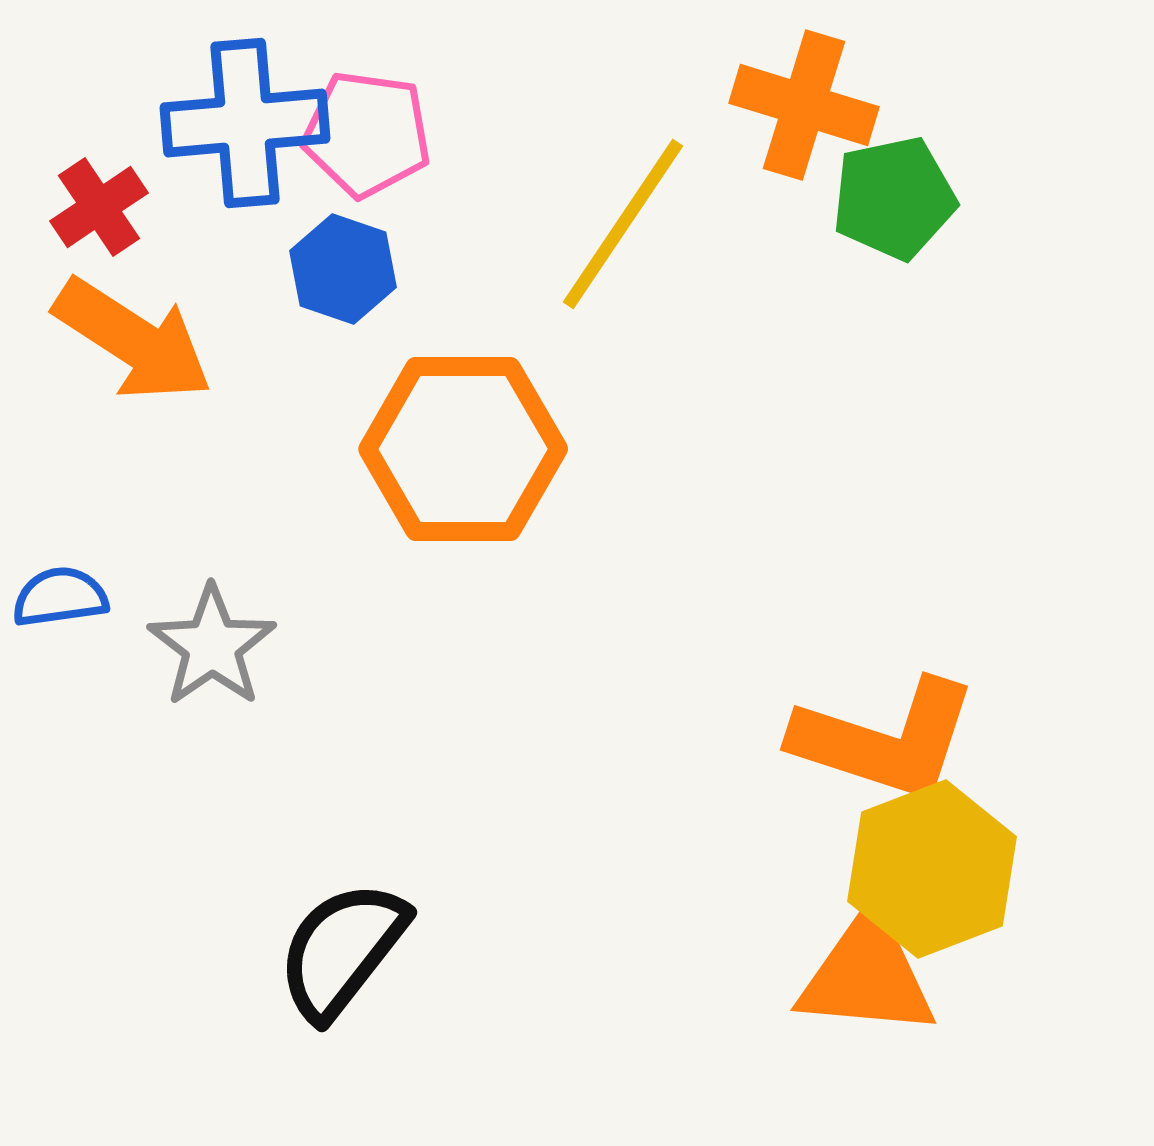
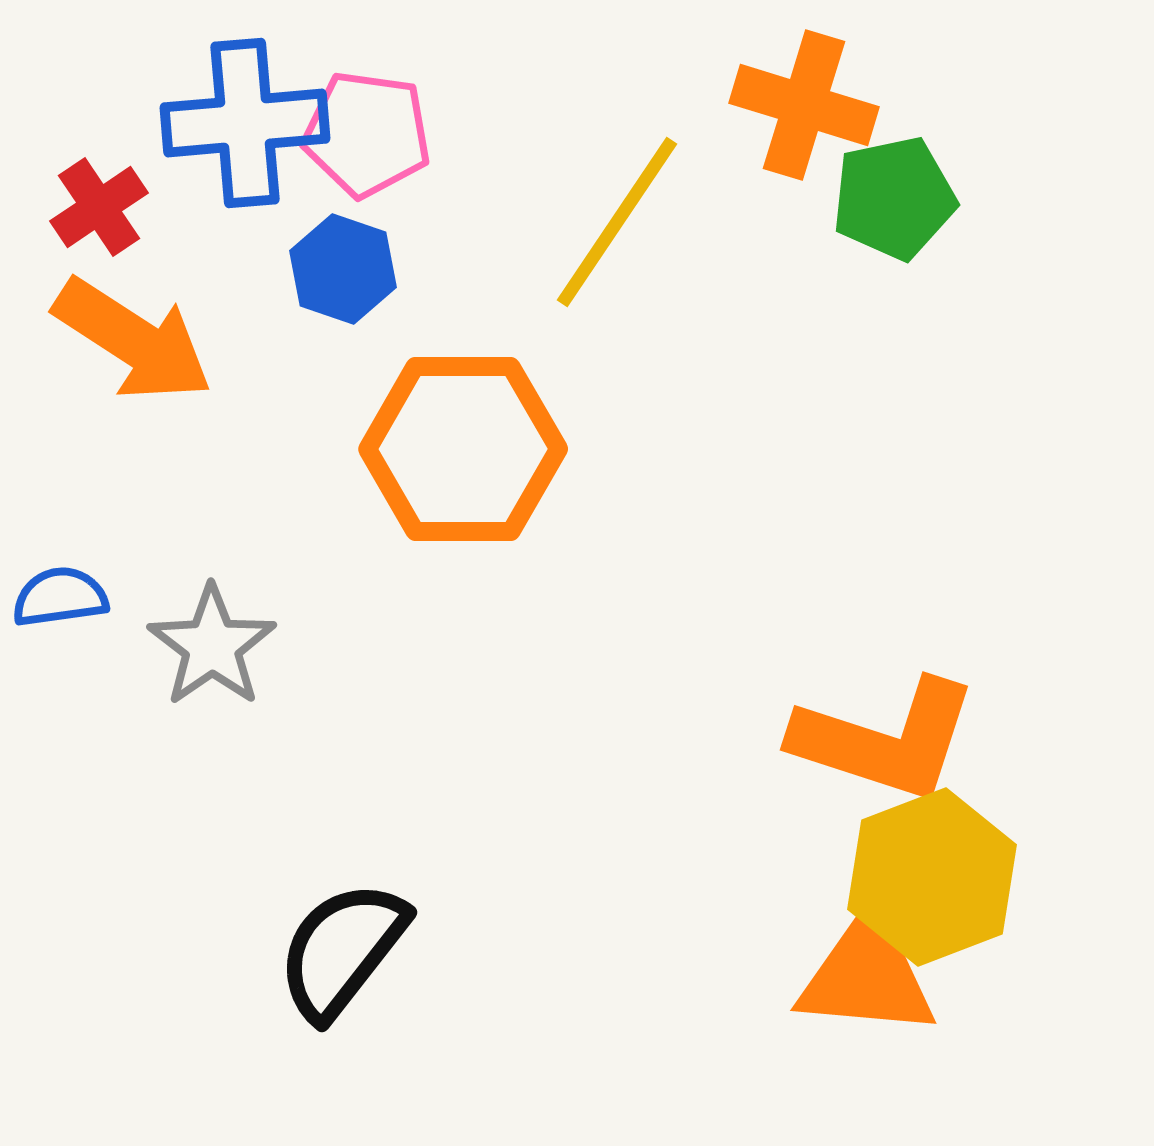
yellow line: moved 6 px left, 2 px up
yellow hexagon: moved 8 px down
